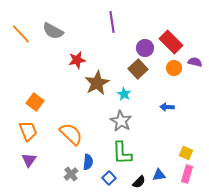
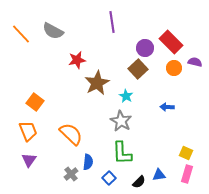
cyan star: moved 2 px right, 2 px down
